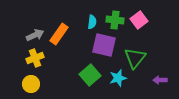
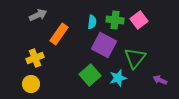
gray arrow: moved 3 px right, 20 px up
purple square: rotated 15 degrees clockwise
purple arrow: rotated 24 degrees clockwise
